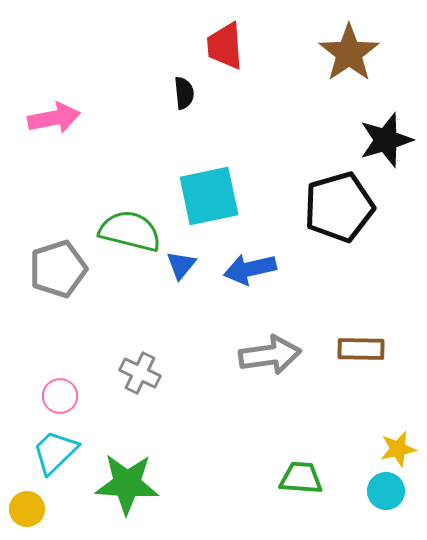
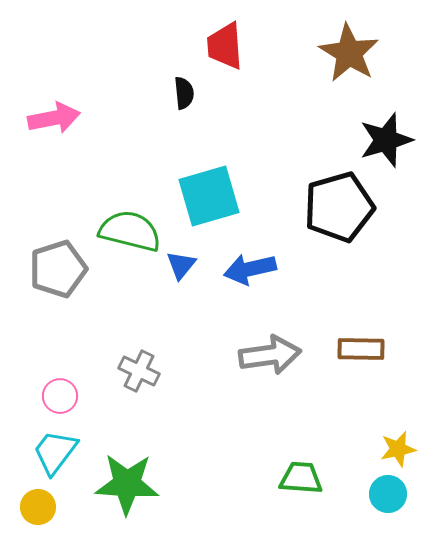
brown star: rotated 6 degrees counterclockwise
cyan square: rotated 4 degrees counterclockwise
gray cross: moved 1 px left, 2 px up
cyan trapezoid: rotated 9 degrees counterclockwise
cyan circle: moved 2 px right, 3 px down
yellow circle: moved 11 px right, 2 px up
